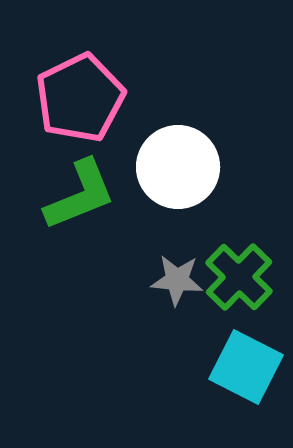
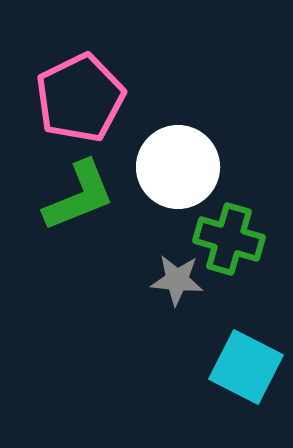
green L-shape: moved 1 px left, 1 px down
green cross: moved 10 px left, 38 px up; rotated 28 degrees counterclockwise
